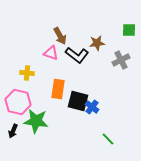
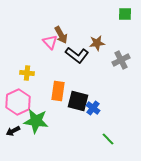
green square: moved 4 px left, 16 px up
brown arrow: moved 1 px right, 1 px up
pink triangle: moved 1 px left, 11 px up; rotated 28 degrees clockwise
orange rectangle: moved 2 px down
pink hexagon: rotated 20 degrees clockwise
blue cross: moved 1 px right, 1 px down
black arrow: rotated 40 degrees clockwise
